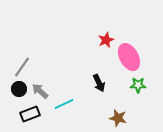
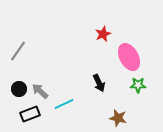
red star: moved 3 px left, 6 px up
gray line: moved 4 px left, 16 px up
